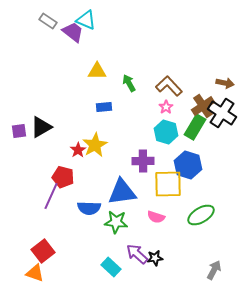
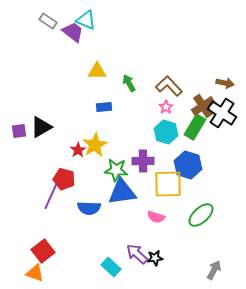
red pentagon: moved 1 px right, 2 px down
green ellipse: rotated 12 degrees counterclockwise
green star: moved 52 px up
